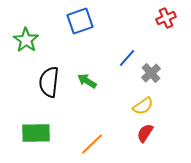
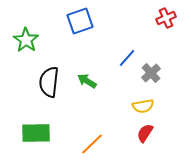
yellow semicircle: rotated 25 degrees clockwise
